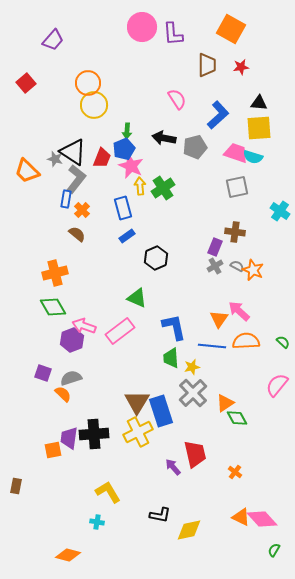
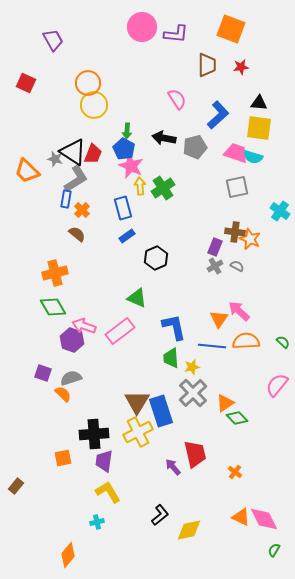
orange square at (231, 29): rotated 8 degrees counterclockwise
purple L-shape at (173, 34): moved 3 px right; rotated 80 degrees counterclockwise
purple trapezoid at (53, 40): rotated 70 degrees counterclockwise
red square at (26, 83): rotated 24 degrees counterclockwise
yellow square at (259, 128): rotated 12 degrees clockwise
blue pentagon at (124, 149): rotated 20 degrees counterclockwise
red trapezoid at (102, 158): moved 9 px left, 4 px up
gray L-shape at (76, 179): rotated 20 degrees clockwise
orange star at (253, 270): moved 3 px left, 31 px up
purple hexagon at (72, 340): rotated 20 degrees counterclockwise
green diamond at (237, 418): rotated 15 degrees counterclockwise
purple trapezoid at (69, 438): moved 35 px right, 23 px down
orange square at (53, 450): moved 10 px right, 8 px down
brown rectangle at (16, 486): rotated 28 degrees clockwise
black L-shape at (160, 515): rotated 50 degrees counterclockwise
pink diamond at (262, 519): moved 2 px right; rotated 16 degrees clockwise
cyan cross at (97, 522): rotated 24 degrees counterclockwise
orange diamond at (68, 555): rotated 65 degrees counterclockwise
